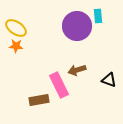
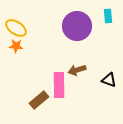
cyan rectangle: moved 10 px right
pink rectangle: rotated 25 degrees clockwise
brown rectangle: rotated 30 degrees counterclockwise
